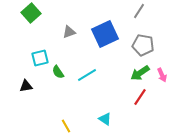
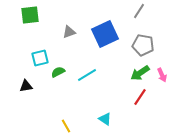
green square: moved 1 px left, 2 px down; rotated 36 degrees clockwise
green semicircle: rotated 96 degrees clockwise
